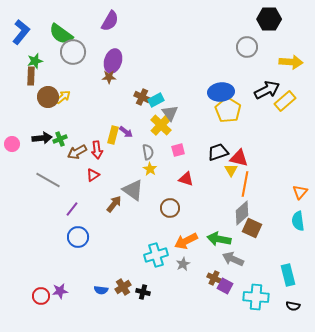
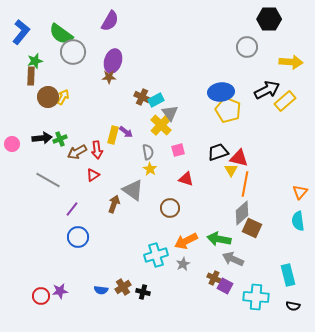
yellow arrow at (63, 97): rotated 21 degrees counterclockwise
yellow pentagon at (228, 110): rotated 10 degrees counterclockwise
brown arrow at (114, 204): rotated 18 degrees counterclockwise
